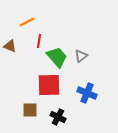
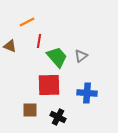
blue cross: rotated 18 degrees counterclockwise
